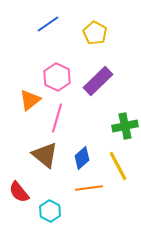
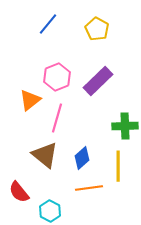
blue line: rotated 15 degrees counterclockwise
yellow pentagon: moved 2 px right, 4 px up
pink hexagon: rotated 12 degrees clockwise
green cross: rotated 10 degrees clockwise
yellow line: rotated 28 degrees clockwise
